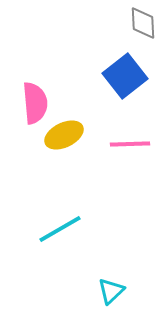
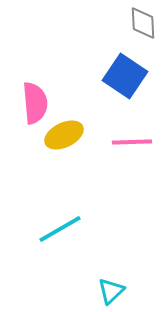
blue square: rotated 18 degrees counterclockwise
pink line: moved 2 px right, 2 px up
